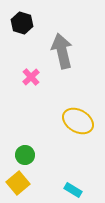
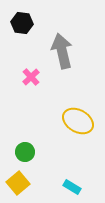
black hexagon: rotated 10 degrees counterclockwise
green circle: moved 3 px up
cyan rectangle: moved 1 px left, 3 px up
